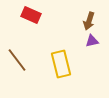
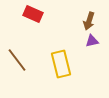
red rectangle: moved 2 px right, 1 px up
